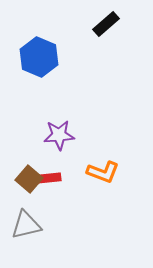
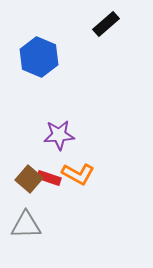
orange L-shape: moved 25 px left, 2 px down; rotated 8 degrees clockwise
red rectangle: rotated 25 degrees clockwise
gray triangle: rotated 12 degrees clockwise
